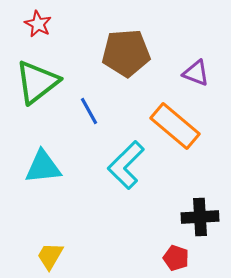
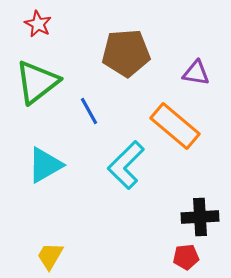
purple triangle: rotated 12 degrees counterclockwise
cyan triangle: moved 2 px right, 2 px up; rotated 24 degrees counterclockwise
red pentagon: moved 10 px right, 1 px up; rotated 25 degrees counterclockwise
